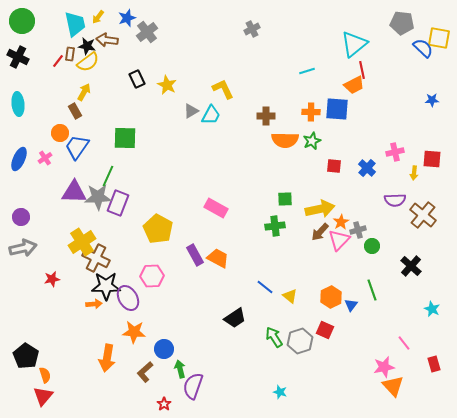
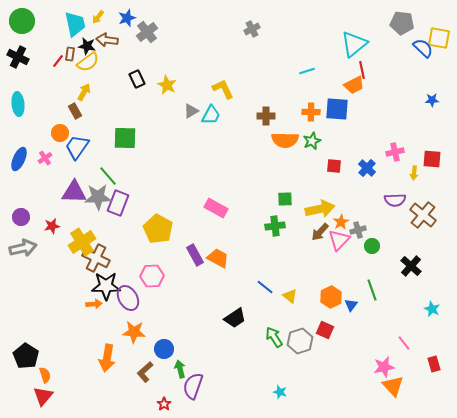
green line at (108, 176): rotated 65 degrees counterclockwise
red star at (52, 279): moved 53 px up
